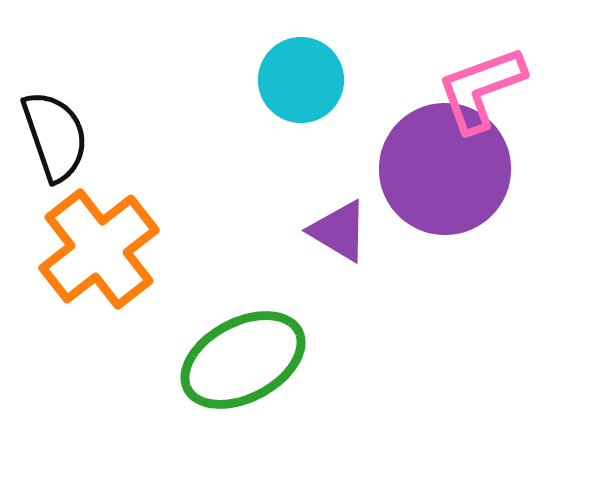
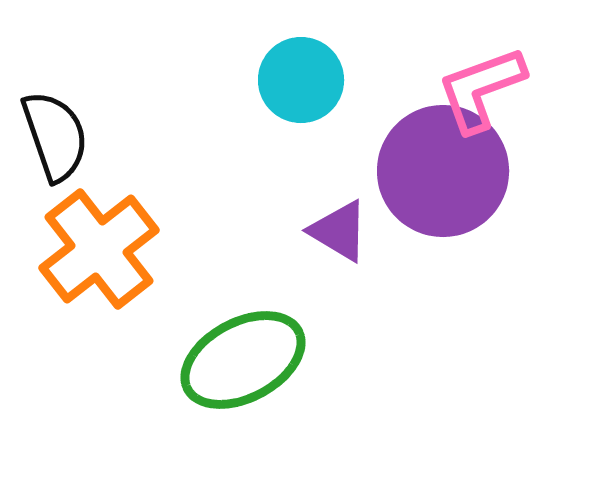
purple circle: moved 2 px left, 2 px down
